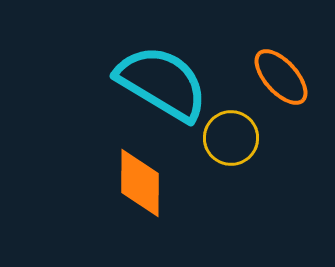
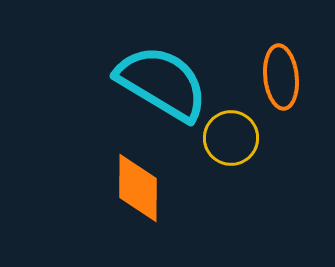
orange ellipse: rotated 36 degrees clockwise
orange diamond: moved 2 px left, 5 px down
